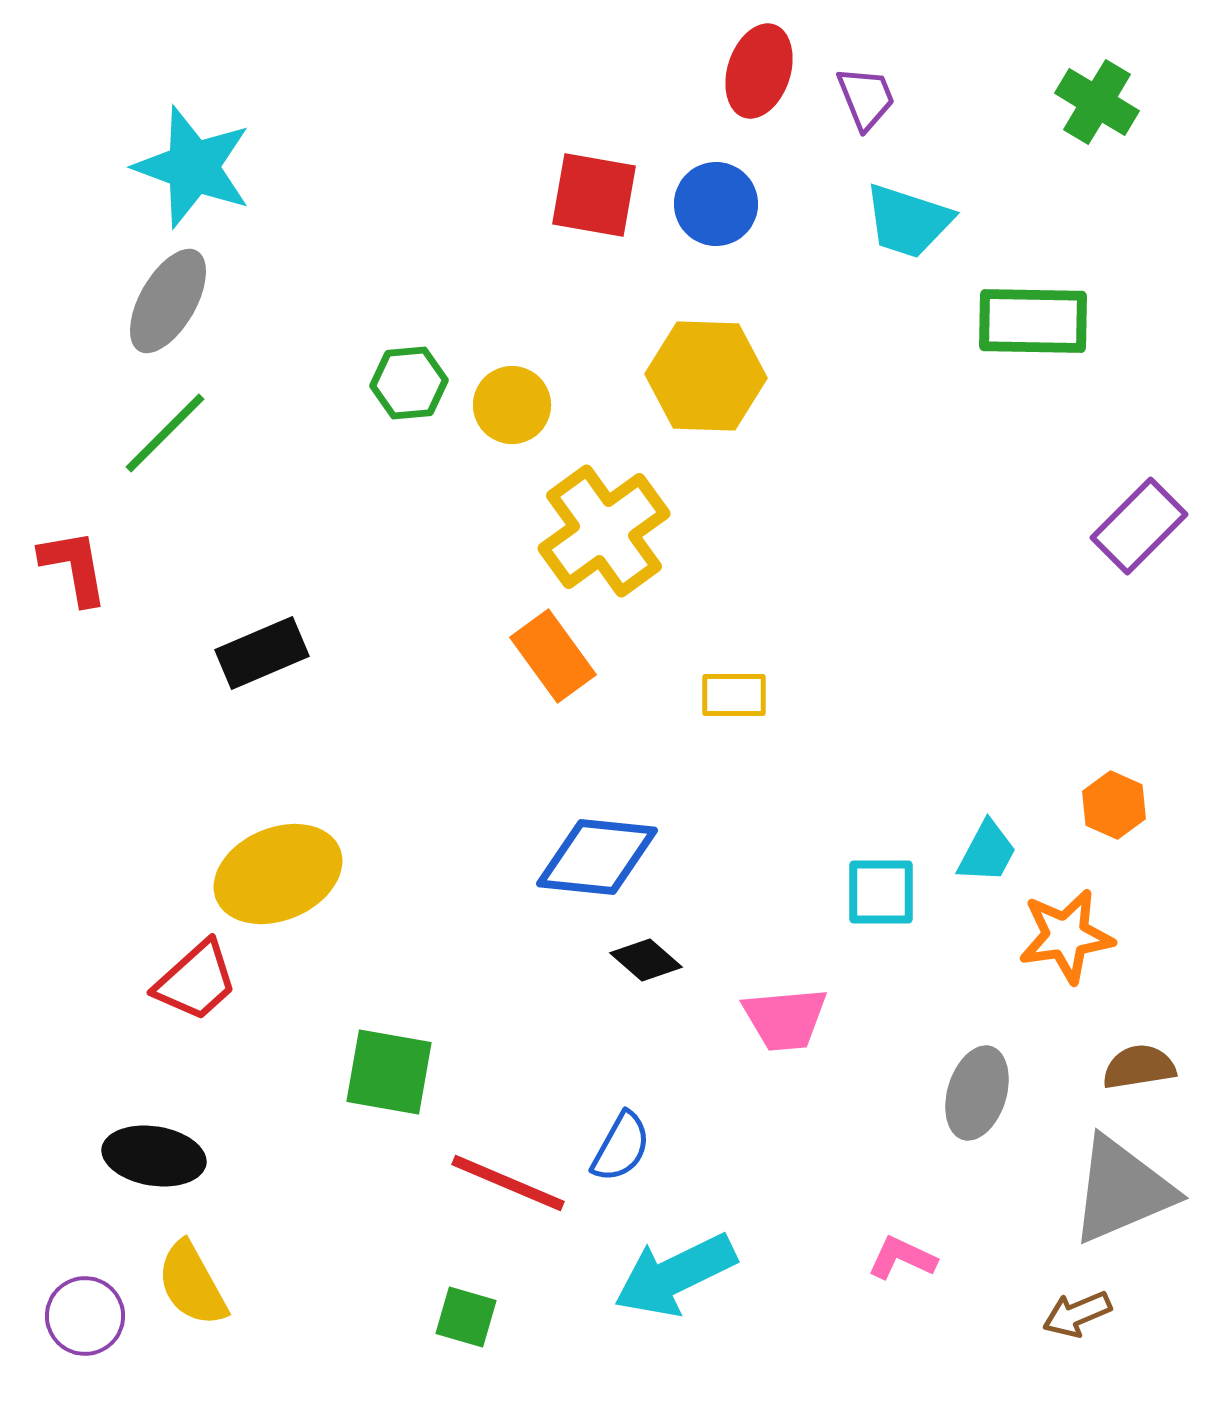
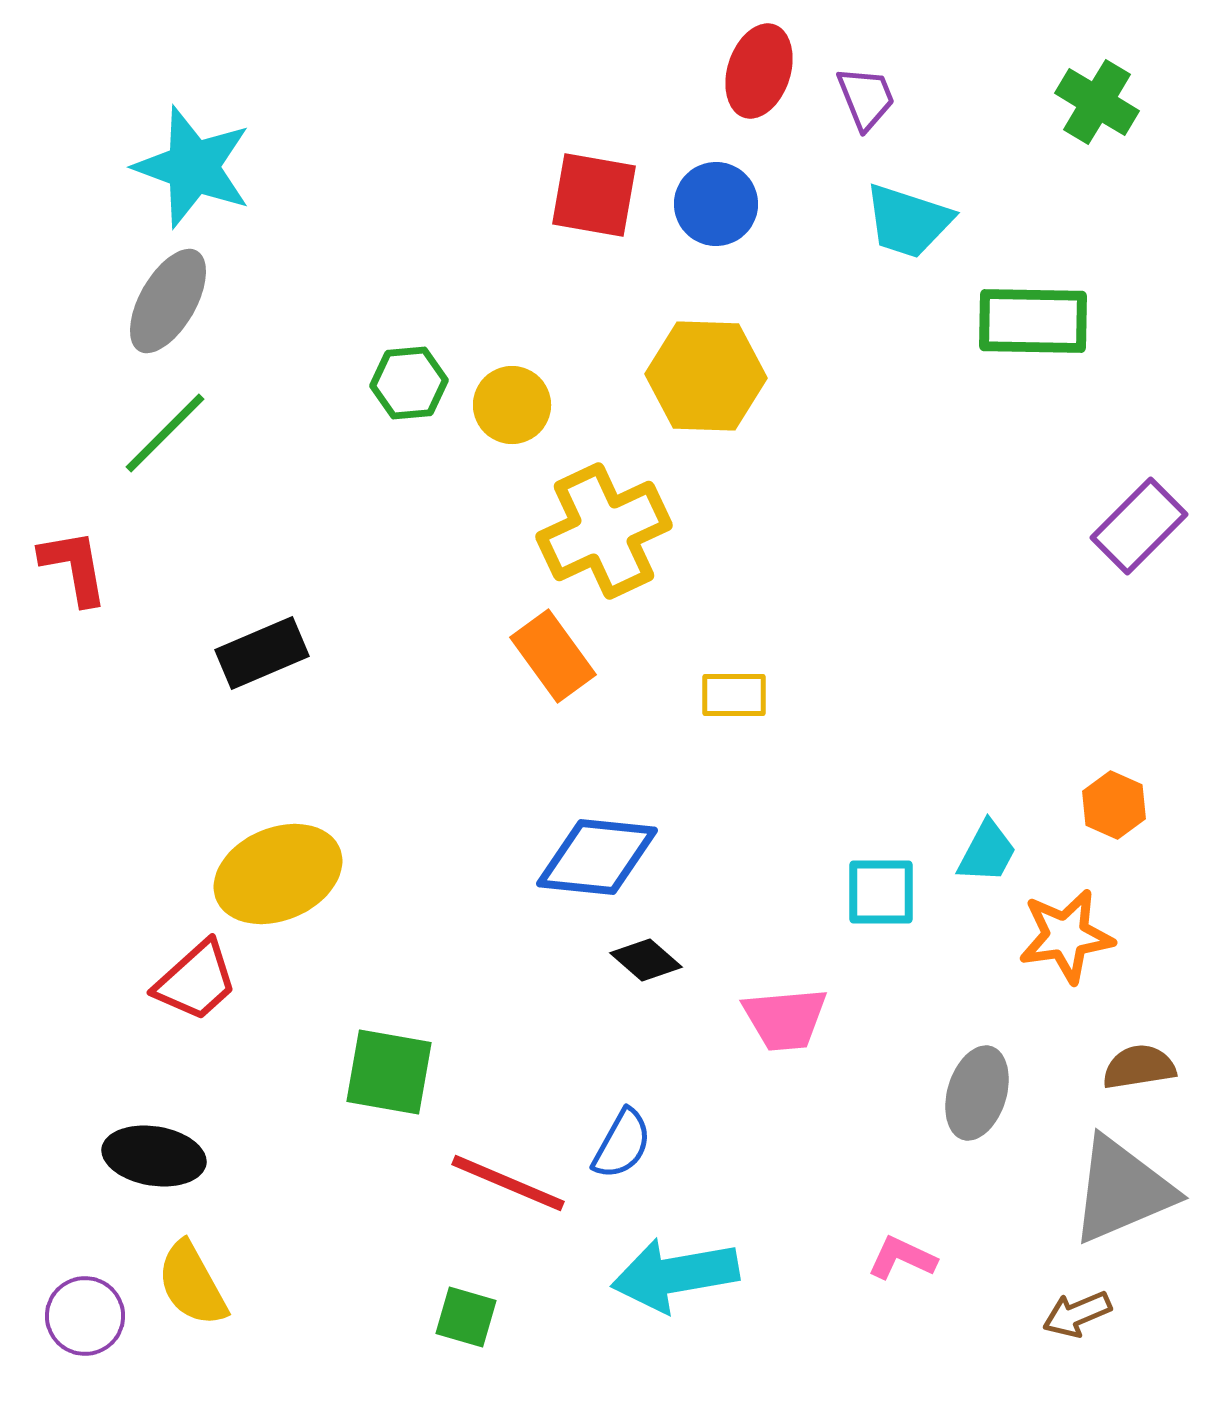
yellow cross at (604, 531): rotated 11 degrees clockwise
blue semicircle at (621, 1147): moved 1 px right, 3 px up
cyan arrow at (675, 1275): rotated 16 degrees clockwise
